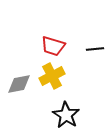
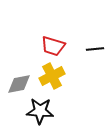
black star: moved 26 px left, 4 px up; rotated 28 degrees counterclockwise
